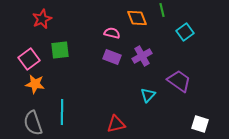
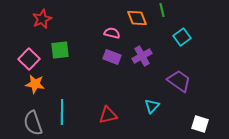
cyan square: moved 3 px left, 5 px down
pink square: rotated 10 degrees counterclockwise
cyan triangle: moved 4 px right, 11 px down
red triangle: moved 8 px left, 9 px up
